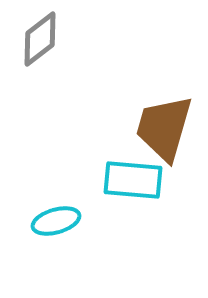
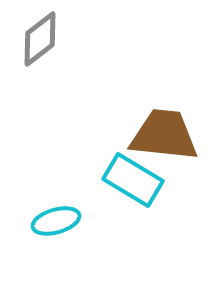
brown trapezoid: moved 7 px down; rotated 80 degrees clockwise
cyan rectangle: rotated 26 degrees clockwise
